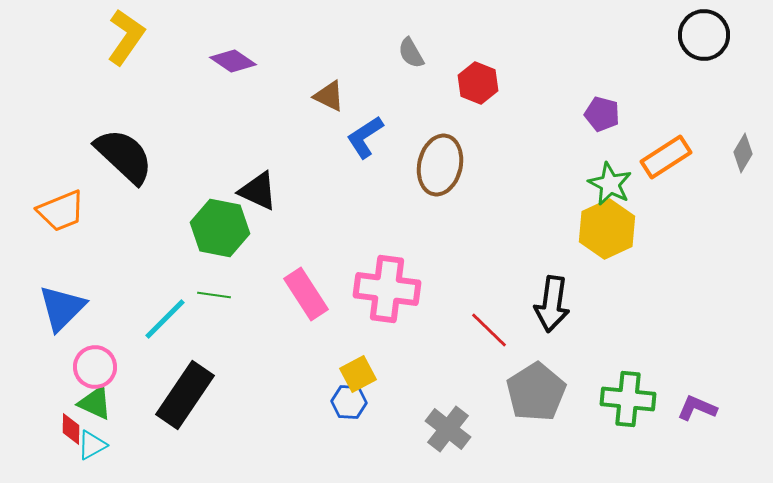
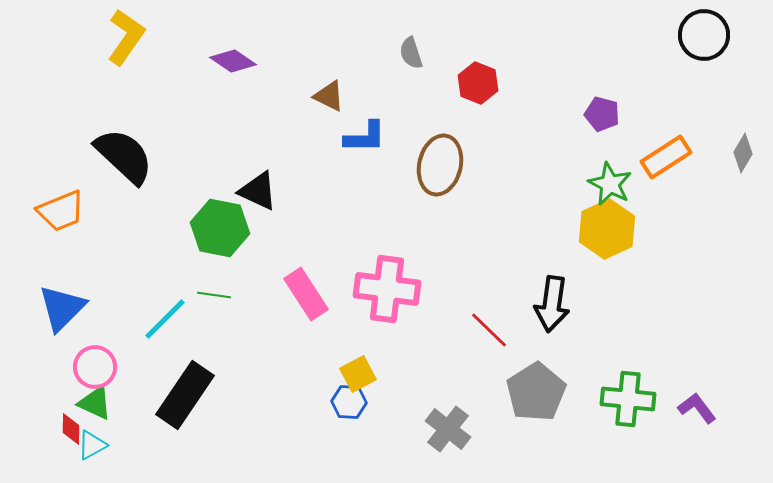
gray semicircle: rotated 12 degrees clockwise
blue L-shape: rotated 147 degrees counterclockwise
purple L-shape: rotated 30 degrees clockwise
